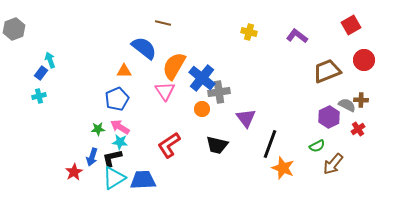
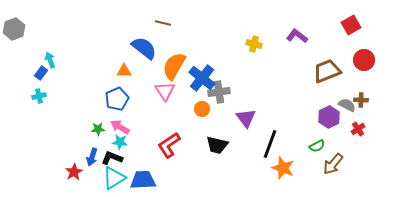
yellow cross: moved 5 px right, 12 px down
black L-shape: rotated 35 degrees clockwise
